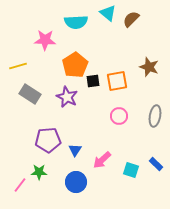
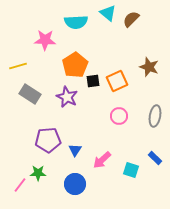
orange square: rotated 15 degrees counterclockwise
blue rectangle: moved 1 px left, 6 px up
green star: moved 1 px left, 1 px down
blue circle: moved 1 px left, 2 px down
